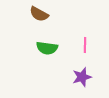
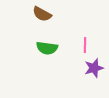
brown semicircle: moved 3 px right
purple star: moved 12 px right, 9 px up
